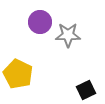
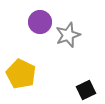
gray star: rotated 20 degrees counterclockwise
yellow pentagon: moved 3 px right
